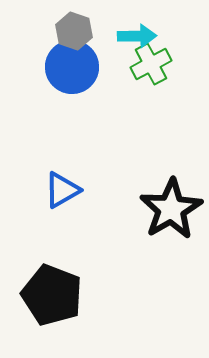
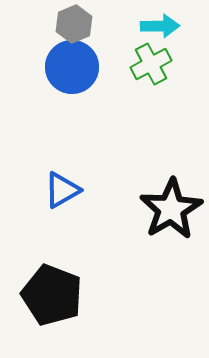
gray hexagon: moved 7 px up; rotated 18 degrees clockwise
cyan arrow: moved 23 px right, 10 px up
